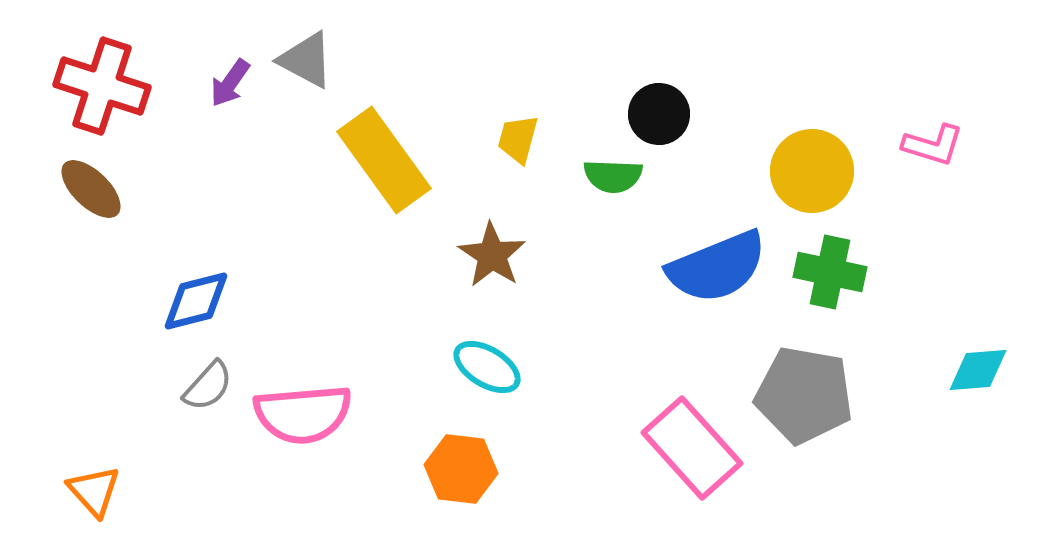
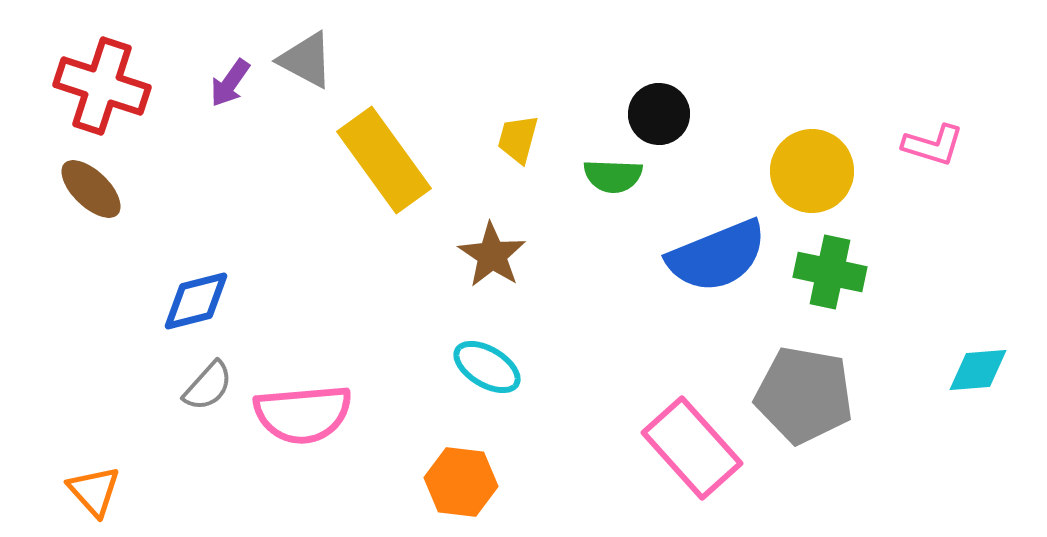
blue semicircle: moved 11 px up
orange hexagon: moved 13 px down
